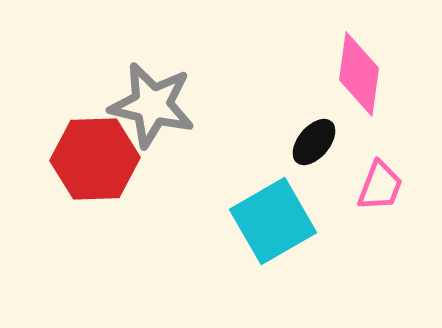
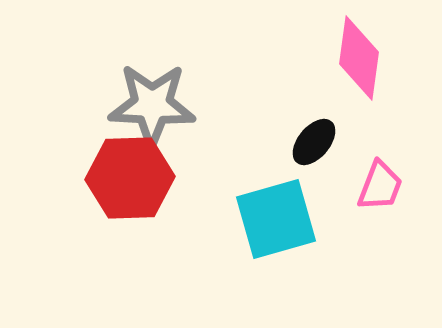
pink diamond: moved 16 px up
gray star: rotated 10 degrees counterclockwise
red hexagon: moved 35 px right, 19 px down
cyan square: moved 3 px right, 2 px up; rotated 14 degrees clockwise
